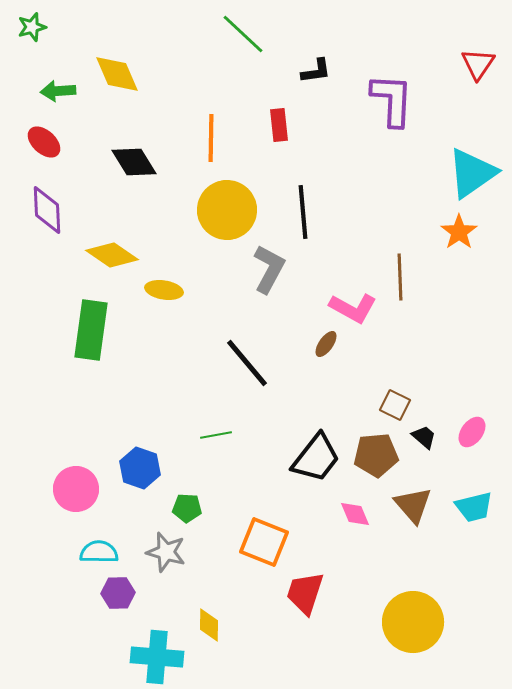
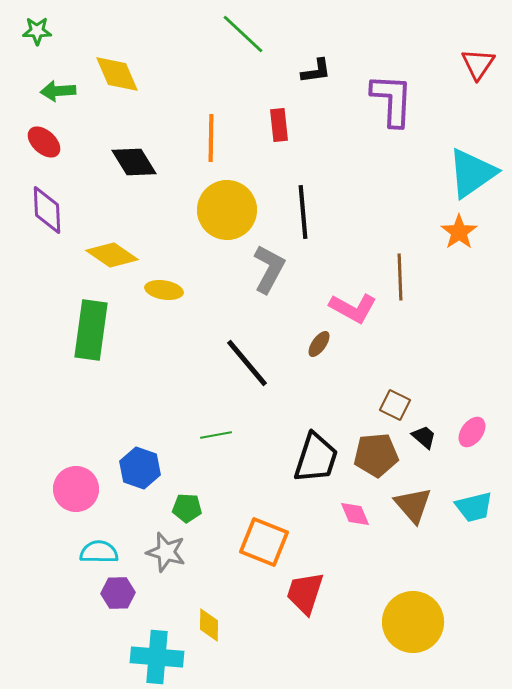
green star at (32, 27): moved 5 px right, 4 px down; rotated 16 degrees clockwise
brown ellipse at (326, 344): moved 7 px left
black trapezoid at (316, 458): rotated 20 degrees counterclockwise
